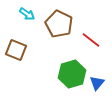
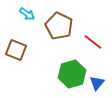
brown pentagon: moved 2 px down
red line: moved 2 px right, 2 px down
